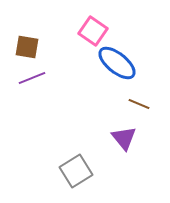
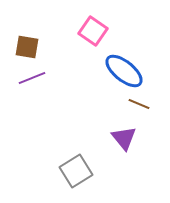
blue ellipse: moved 7 px right, 8 px down
